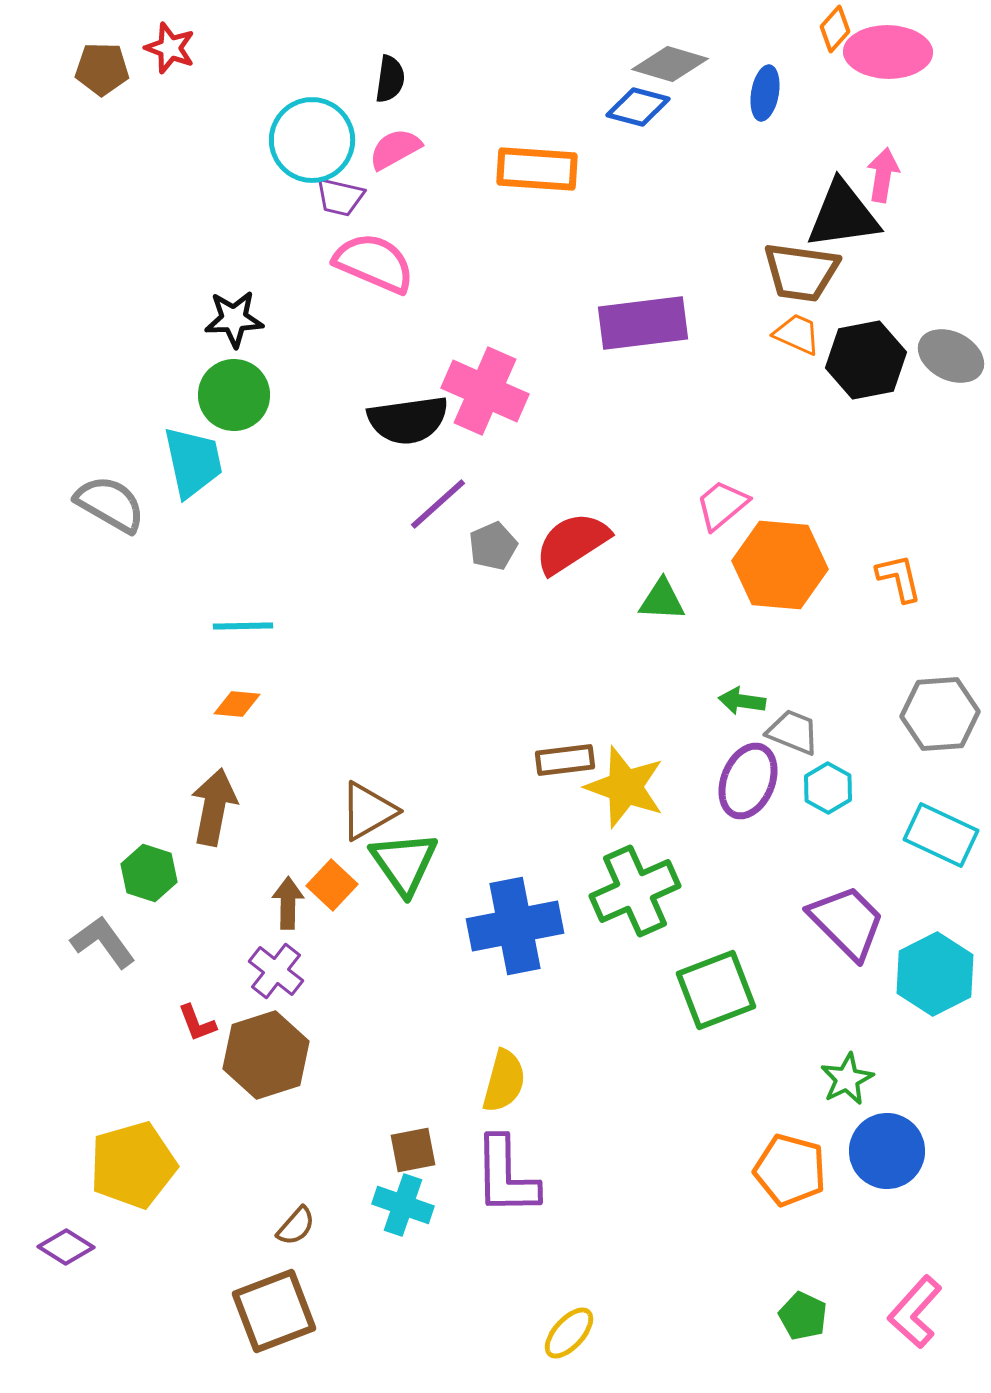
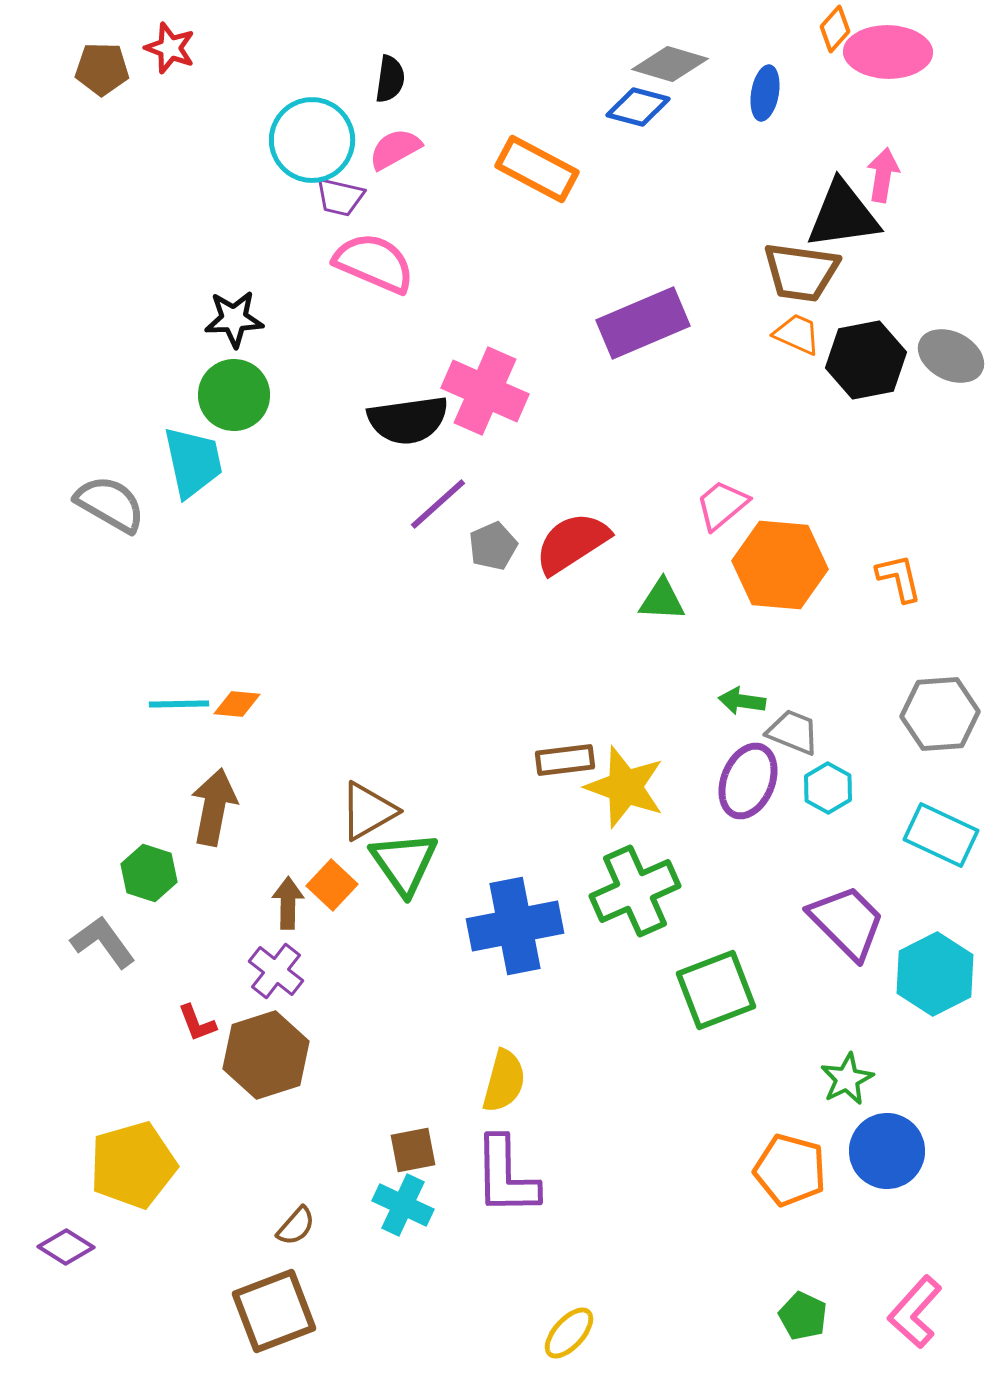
orange rectangle at (537, 169): rotated 24 degrees clockwise
purple rectangle at (643, 323): rotated 16 degrees counterclockwise
cyan line at (243, 626): moved 64 px left, 78 px down
cyan cross at (403, 1205): rotated 6 degrees clockwise
